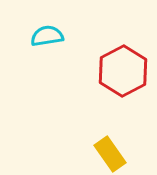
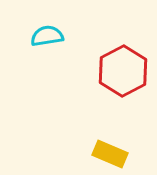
yellow rectangle: rotated 32 degrees counterclockwise
